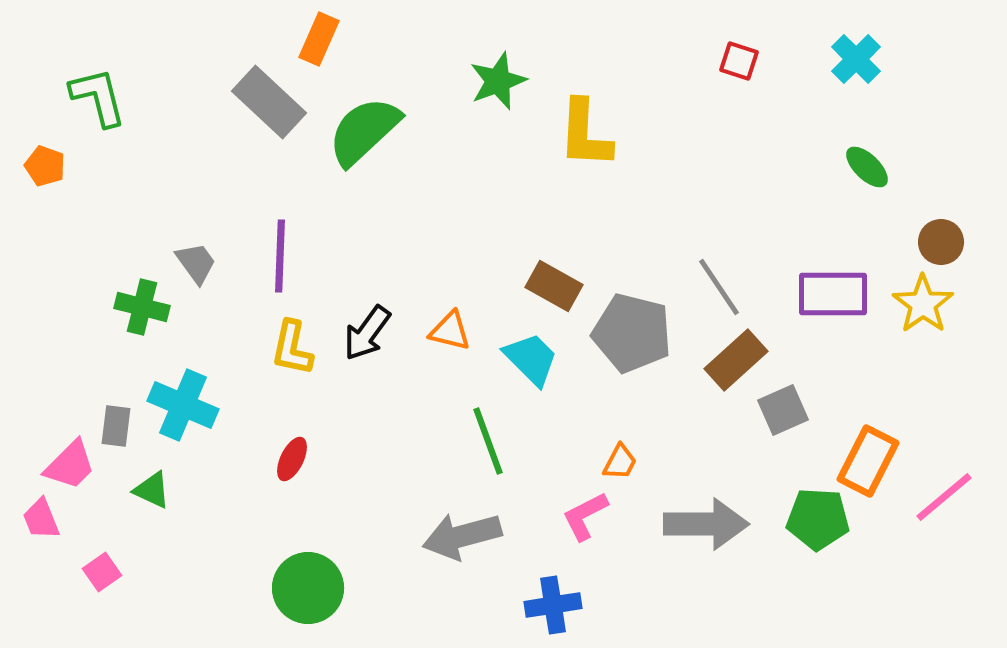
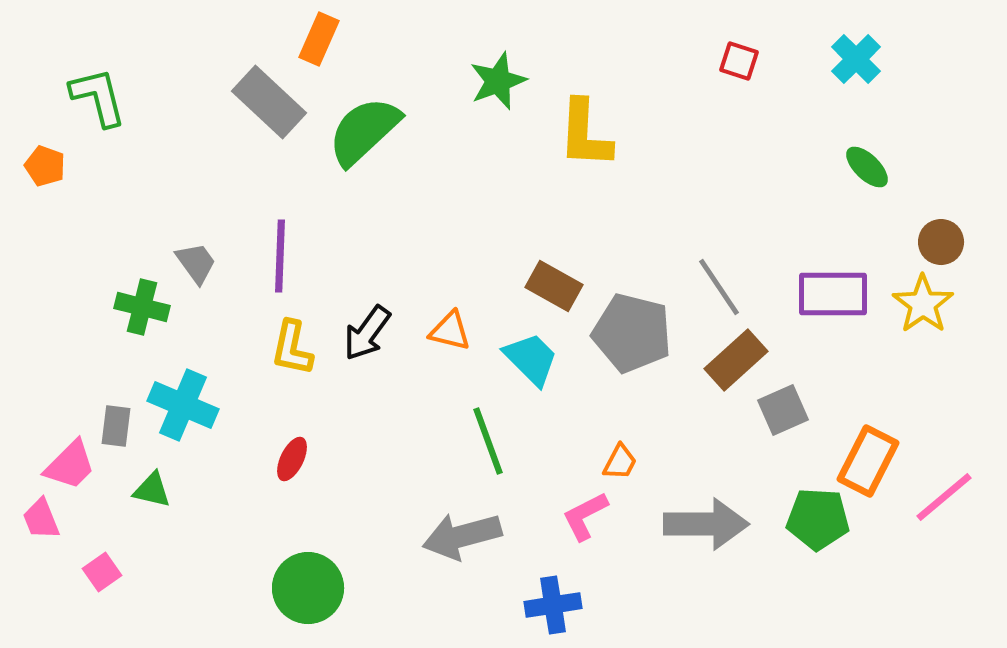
green triangle at (152, 490): rotated 12 degrees counterclockwise
